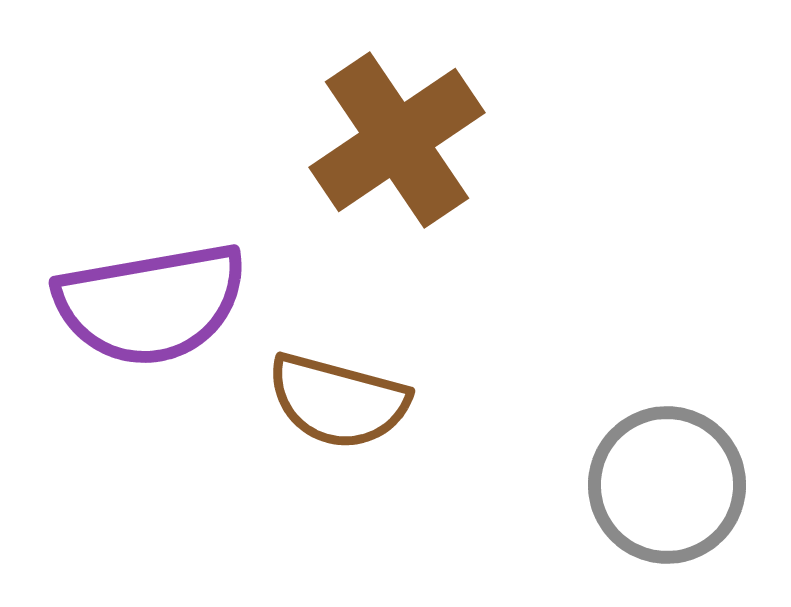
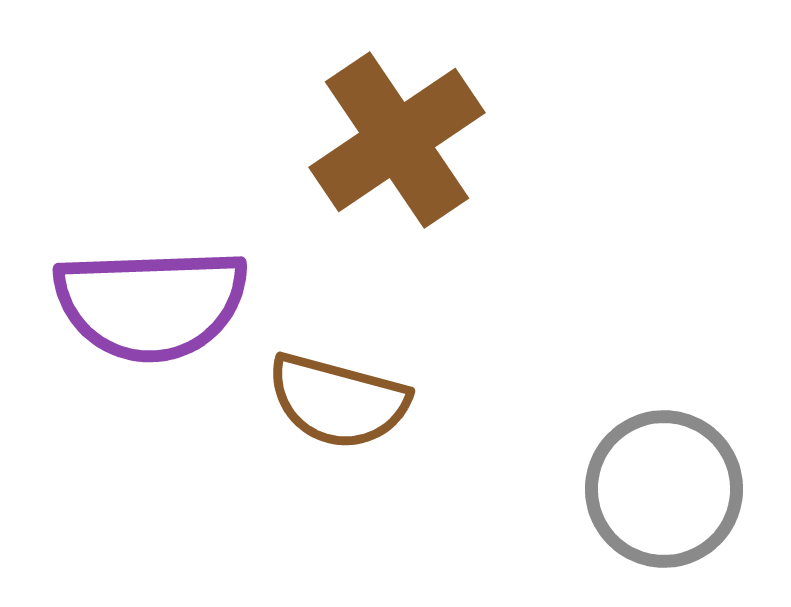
purple semicircle: rotated 8 degrees clockwise
gray circle: moved 3 px left, 4 px down
